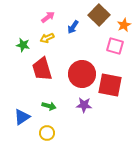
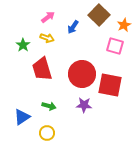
yellow arrow: rotated 136 degrees counterclockwise
green star: rotated 24 degrees clockwise
